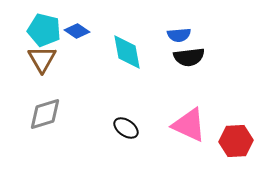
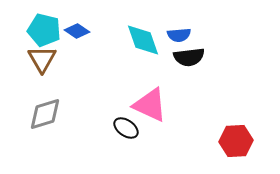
cyan diamond: moved 16 px right, 12 px up; rotated 9 degrees counterclockwise
pink triangle: moved 39 px left, 20 px up
